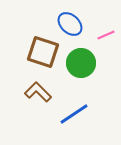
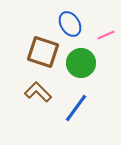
blue ellipse: rotated 15 degrees clockwise
blue line: moved 2 px right, 6 px up; rotated 20 degrees counterclockwise
